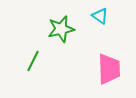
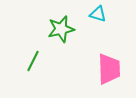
cyan triangle: moved 2 px left, 2 px up; rotated 18 degrees counterclockwise
